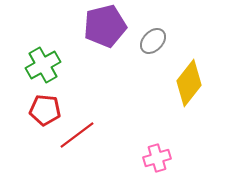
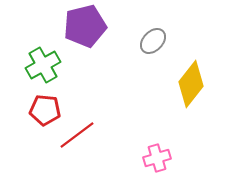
purple pentagon: moved 20 px left
yellow diamond: moved 2 px right, 1 px down
